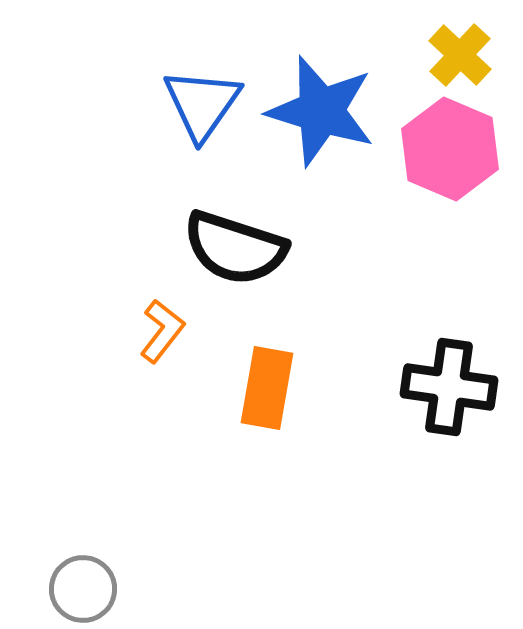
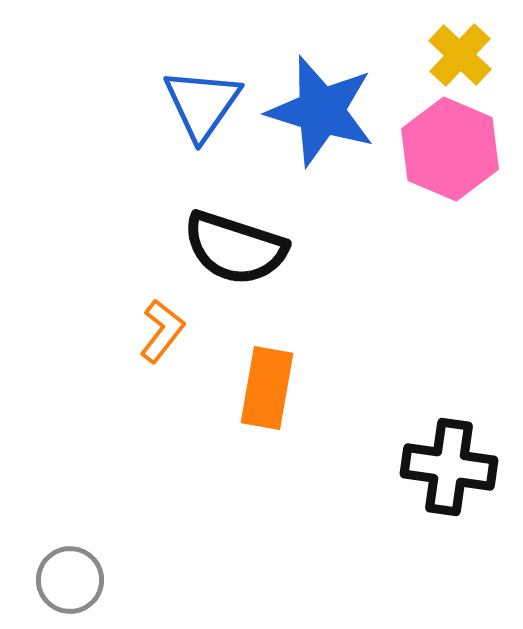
black cross: moved 80 px down
gray circle: moved 13 px left, 9 px up
